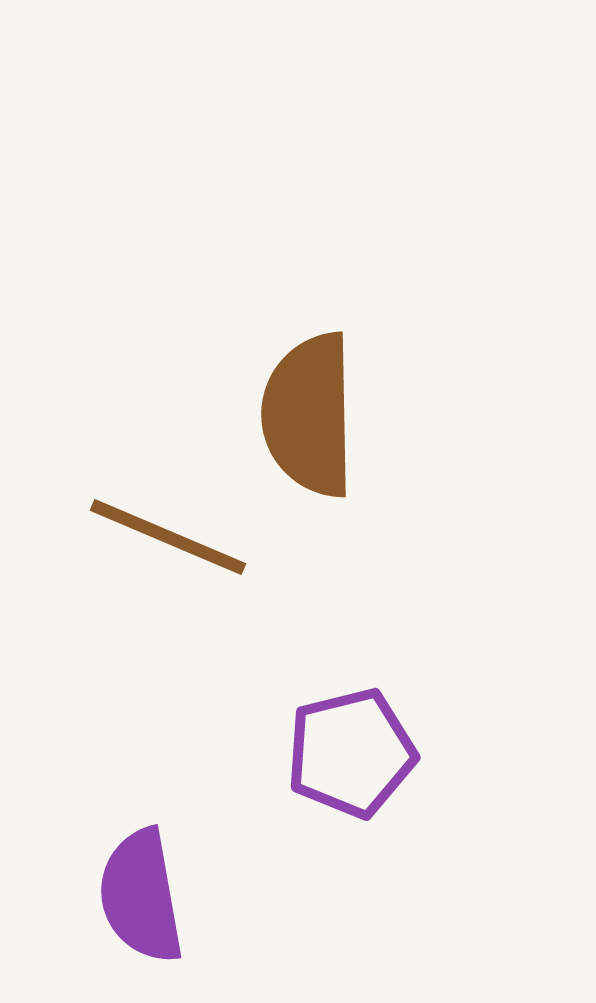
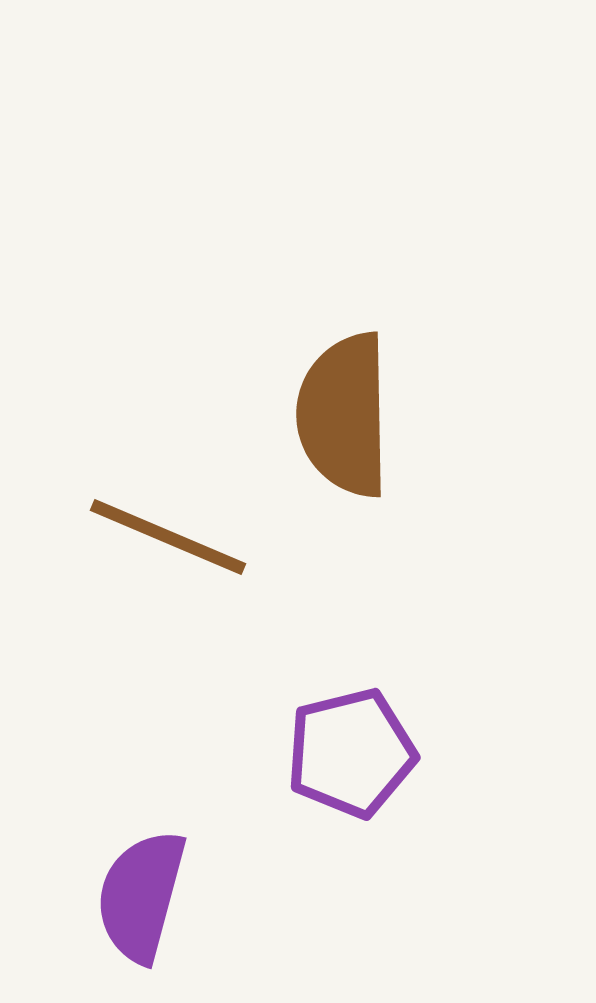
brown semicircle: moved 35 px right
purple semicircle: rotated 25 degrees clockwise
